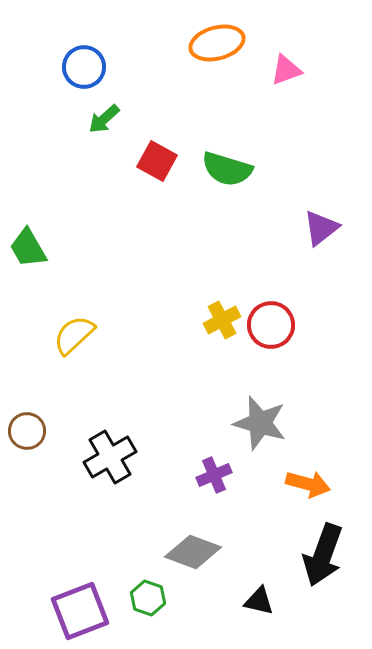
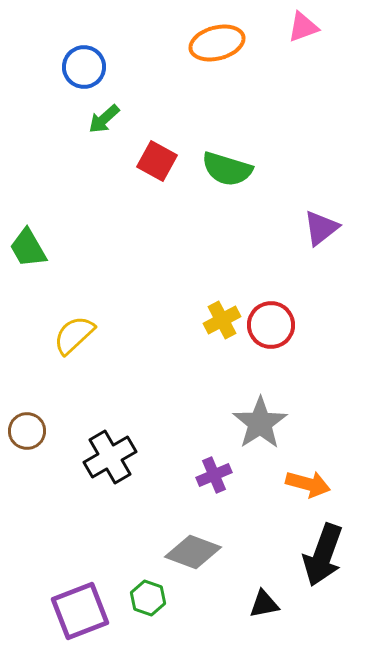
pink triangle: moved 17 px right, 43 px up
gray star: rotated 22 degrees clockwise
black triangle: moved 5 px right, 3 px down; rotated 24 degrees counterclockwise
